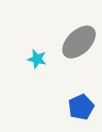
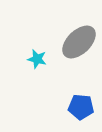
blue pentagon: rotated 30 degrees clockwise
